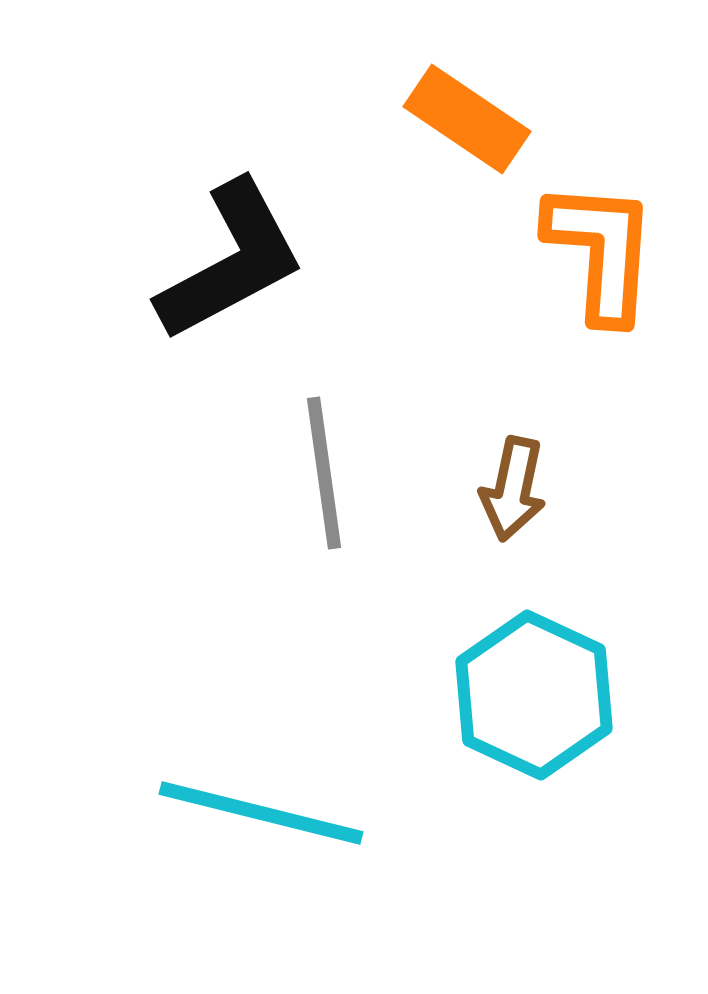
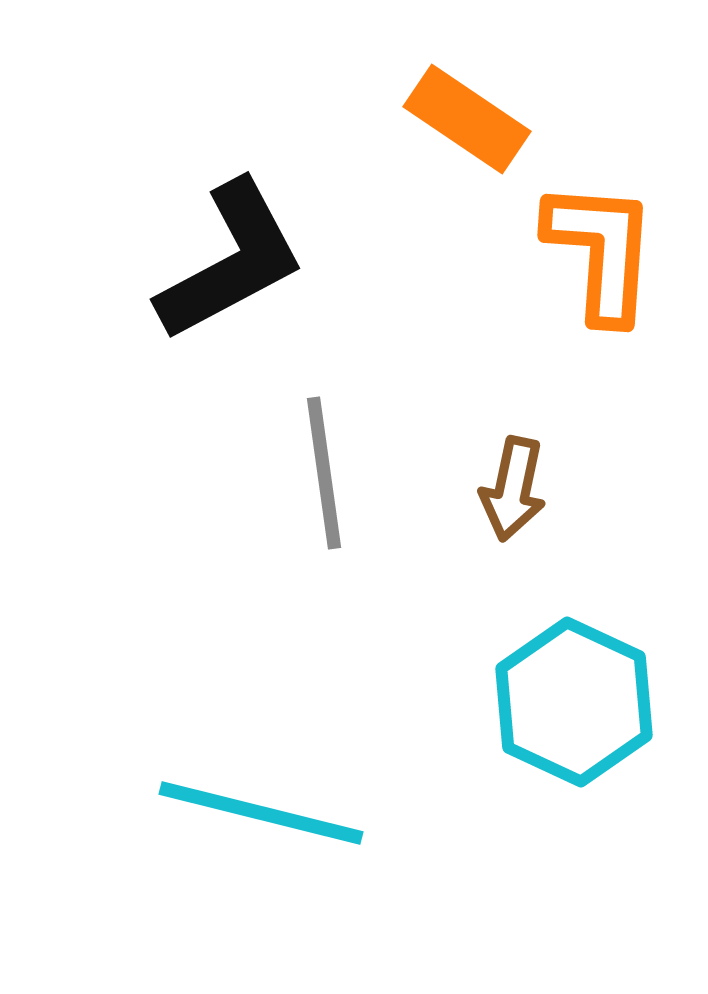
cyan hexagon: moved 40 px right, 7 px down
